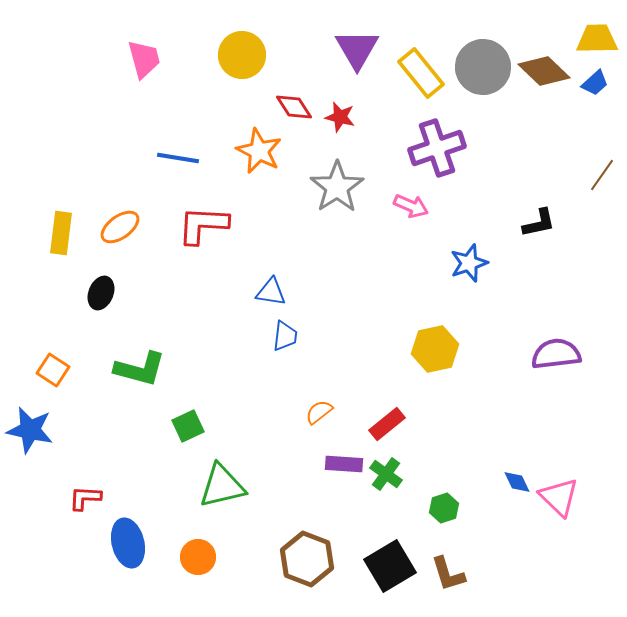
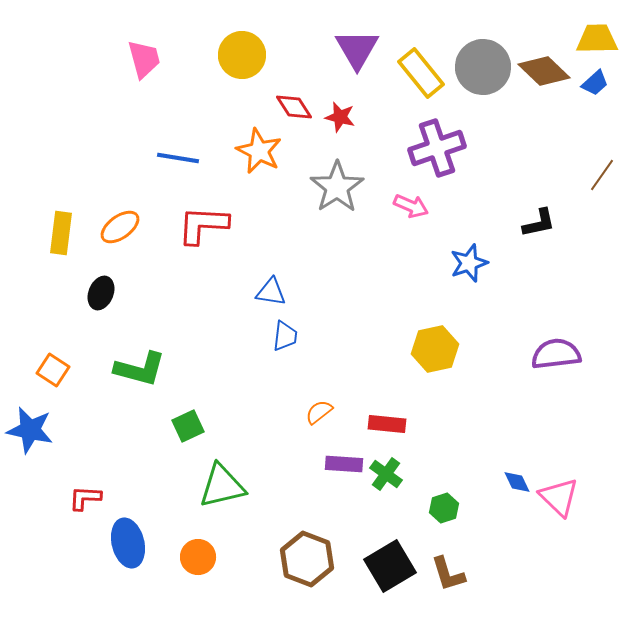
red rectangle at (387, 424): rotated 45 degrees clockwise
